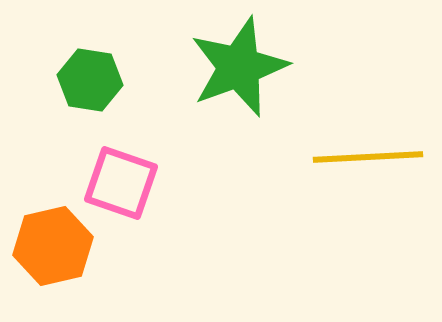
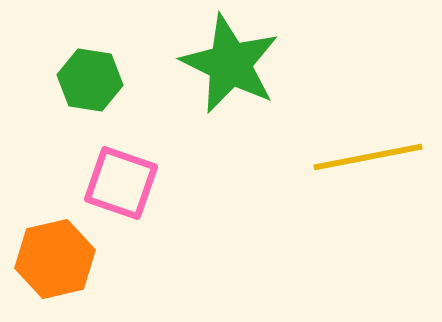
green star: moved 9 px left, 3 px up; rotated 26 degrees counterclockwise
yellow line: rotated 8 degrees counterclockwise
orange hexagon: moved 2 px right, 13 px down
